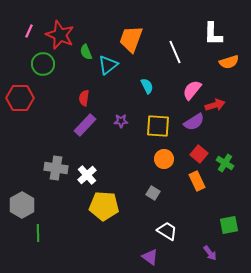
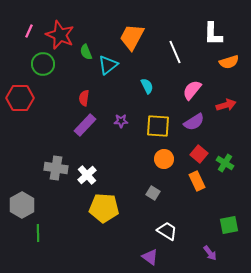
orange trapezoid: moved 1 px right, 2 px up; rotated 8 degrees clockwise
red arrow: moved 11 px right
yellow pentagon: moved 2 px down
